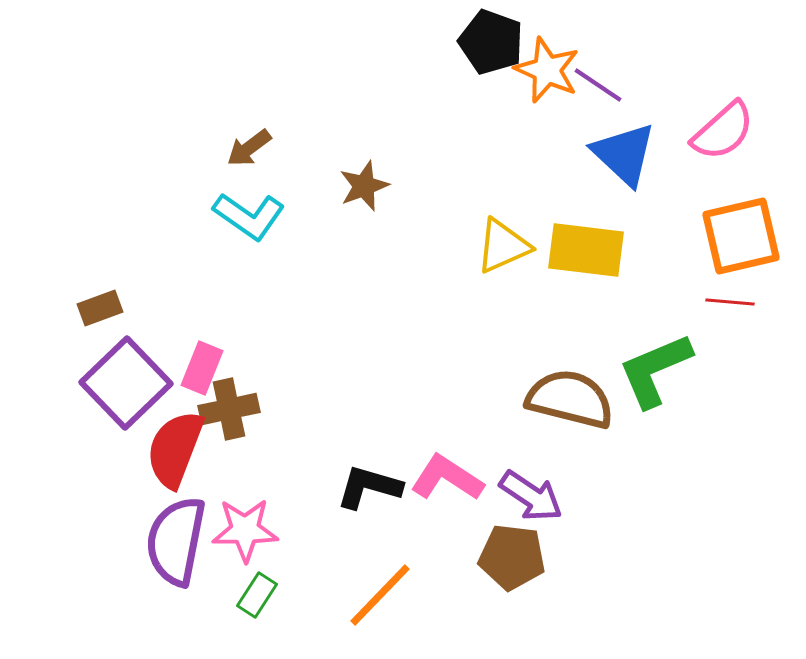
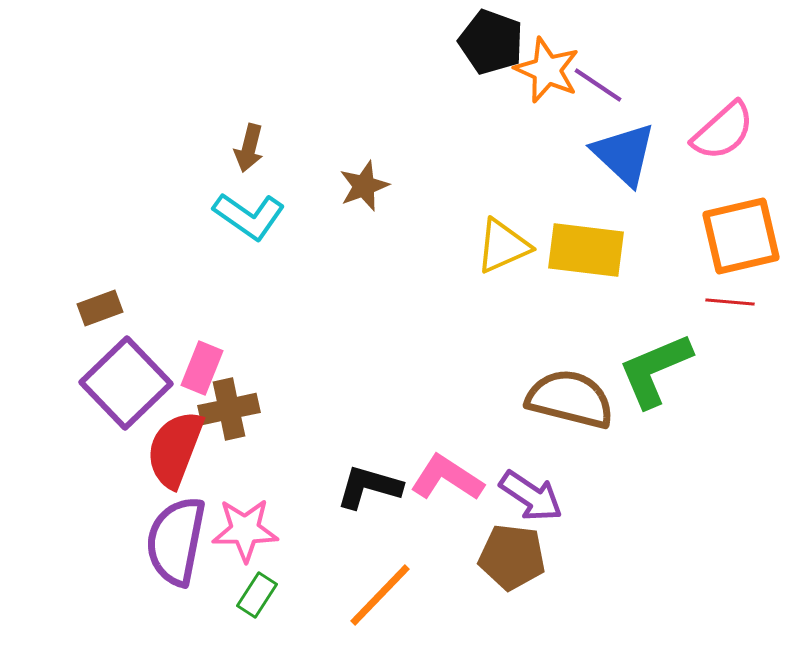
brown arrow: rotated 39 degrees counterclockwise
